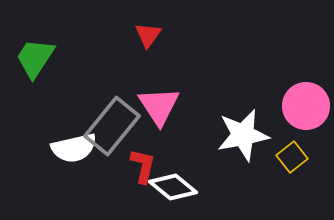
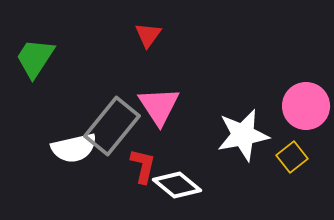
white diamond: moved 4 px right, 2 px up
